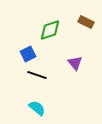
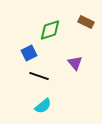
blue square: moved 1 px right, 1 px up
black line: moved 2 px right, 1 px down
cyan semicircle: moved 6 px right, 2 px up; rotated 102 degrees clockwise
